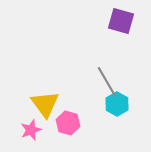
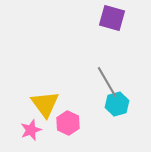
purple square: moved 9 px left, 3 px up
cyan hexagon: rotated 15 degrees clockwise
pink hexagon: rotated 10 degrees clockwise
